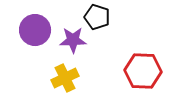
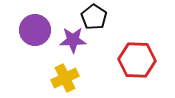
black pentagon: moved 3 px left; rotated 15 degrees clockwise
red hexagon: moved 6 px left, 11 px up
